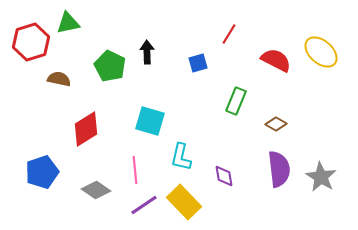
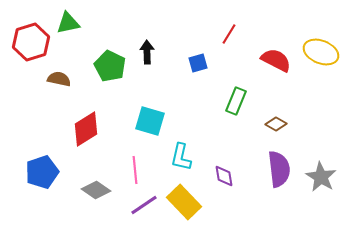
yellow ellipse: rotated 20 degrees counterclockwise
